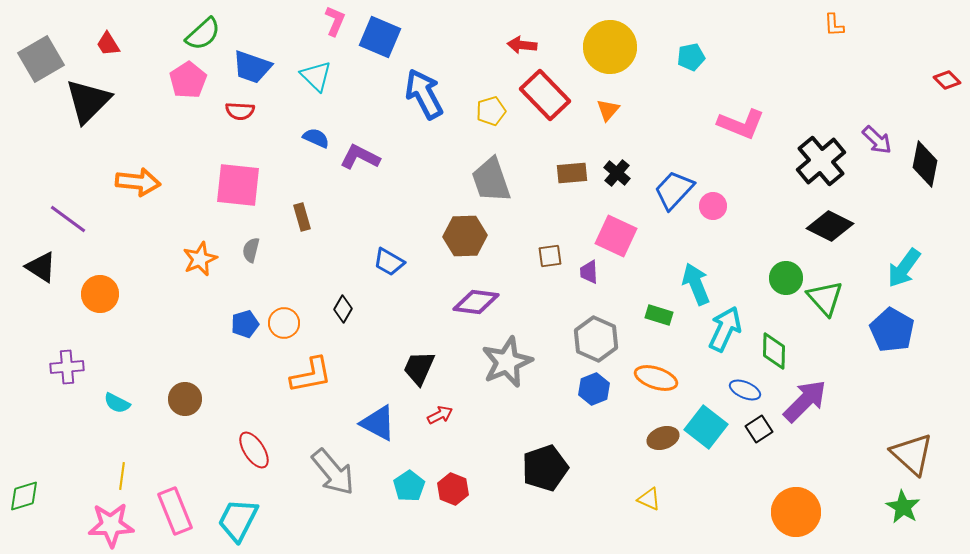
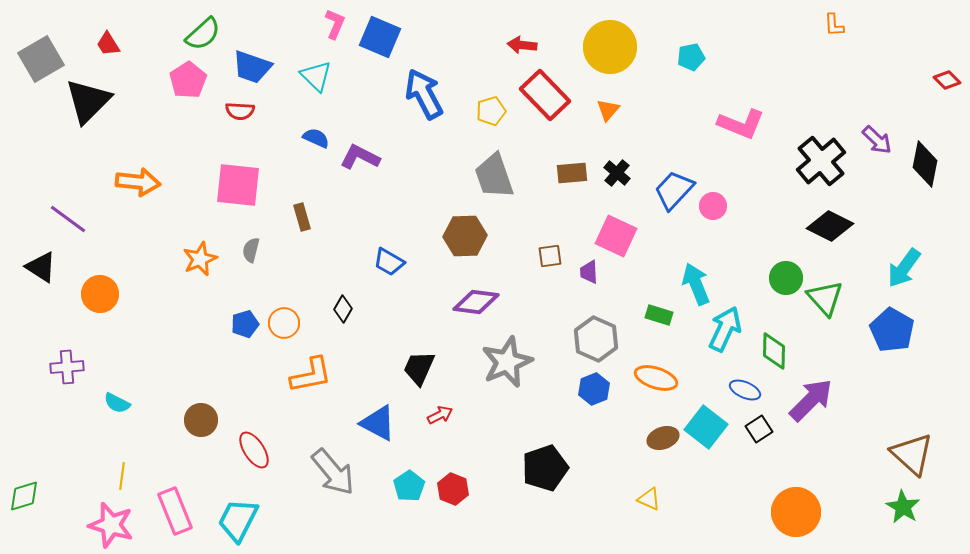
pink L-shape at (335, 21): moved 3 px down
gray trapezoid at (491, 180): moved 3 px right, 4 px up
brown circle at (185, 399): moved 16 px right, 21 px down
purple arrow at (805, 401): moved 6 px right, 1 px up
pink star at (111, 525): rotated 18 degrees clockwise
